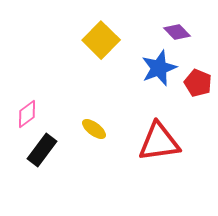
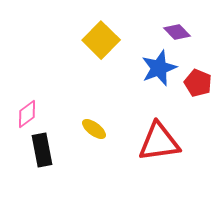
black rectangle: rotated 48 degrees counterclockwise
